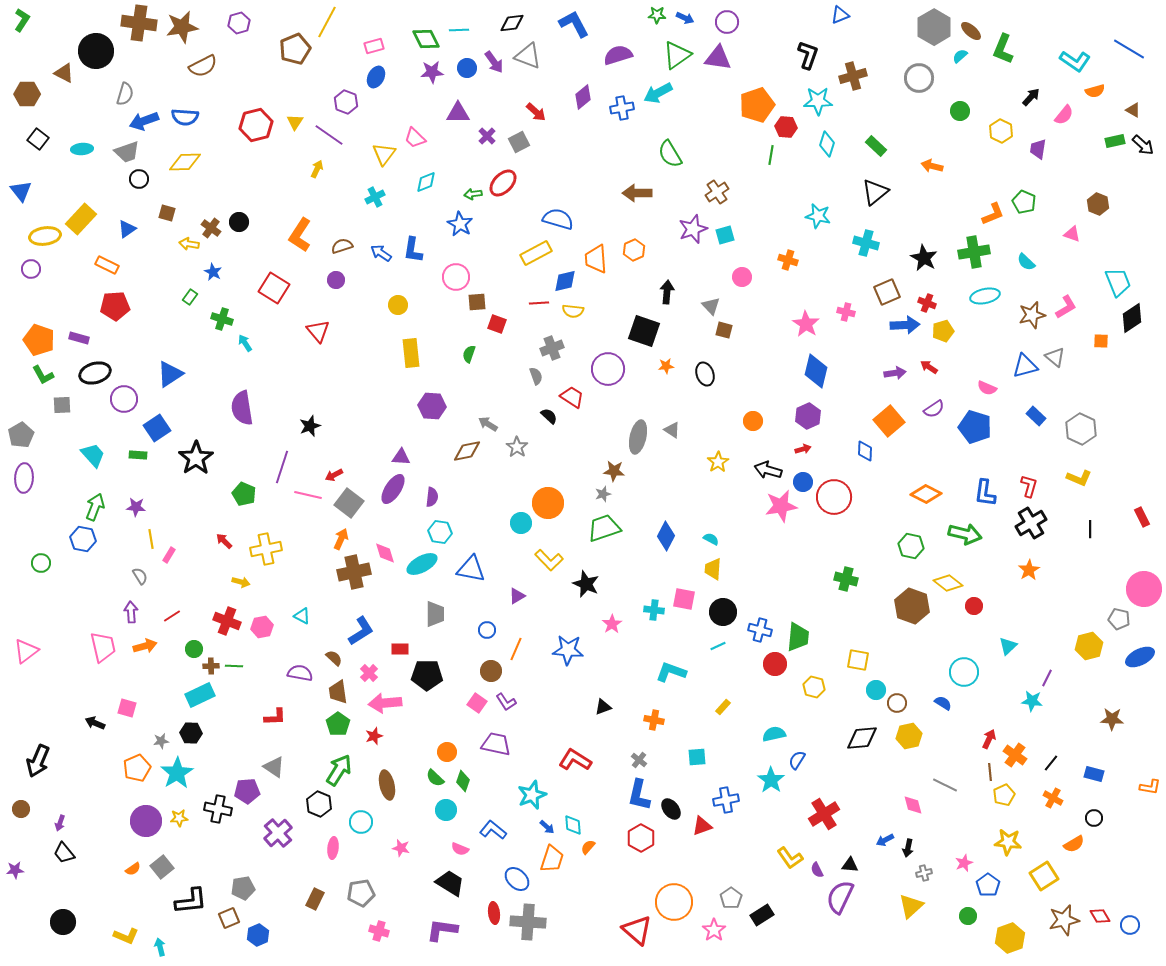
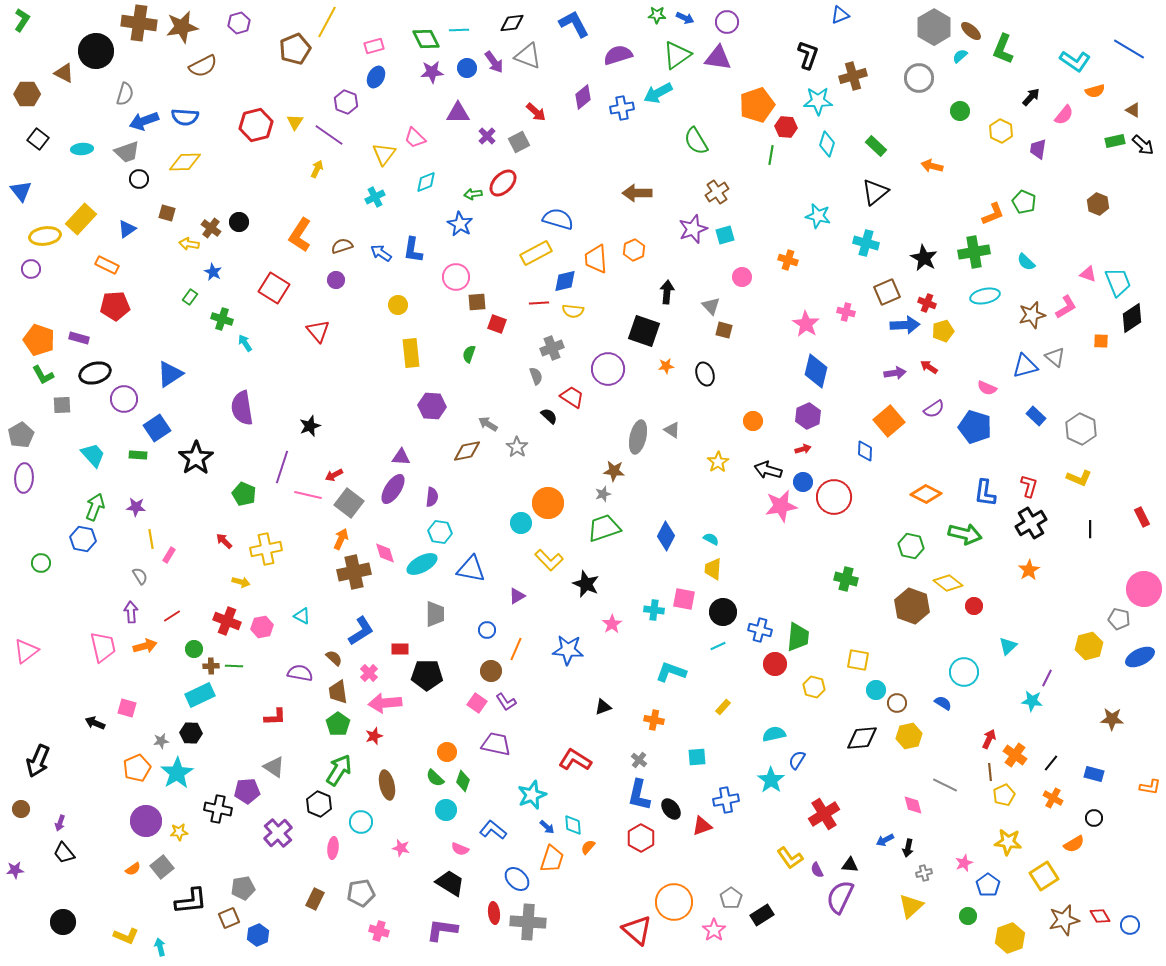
green semicircle at (670, 154): moved 26 px right, 13 px up
pink triangle at (1072, 234): moved 16 px right, 40 px down
yellow star at (179, 818): moved 14 px down
